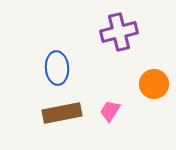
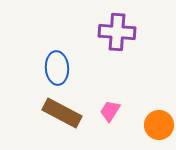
purple cross: moved 2 px left; rotated 18 degrees clockwise
orange circle: moved 5 px right, 41 px down
brown rectangle: rotated 39 degrees clockwise
